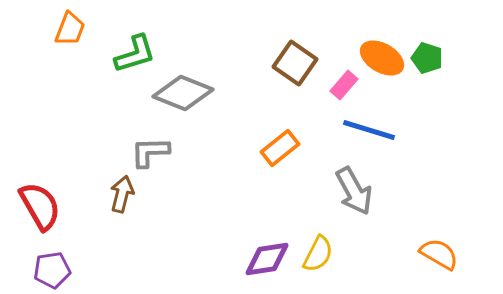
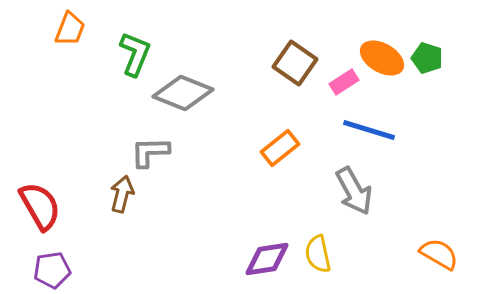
green L-shape: rotated 51 degrees counterclockwise
pink rectangle: moved 3 px up; rotated 16 degrees clockwise
yellow semicircle: rotated 141 degrees clockwise
